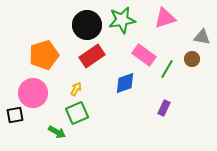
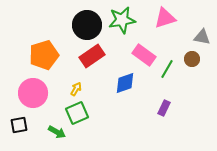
black square: moved 4 px right, 10 px down
